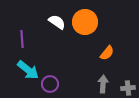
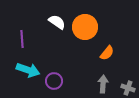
orange circle: moved 5 px down
cyan arrow: rotated 20 degrees counterclockwise
purple circle: moved 4 px right, 3 px up
gray cross: rotated 24 degrees clockwise
